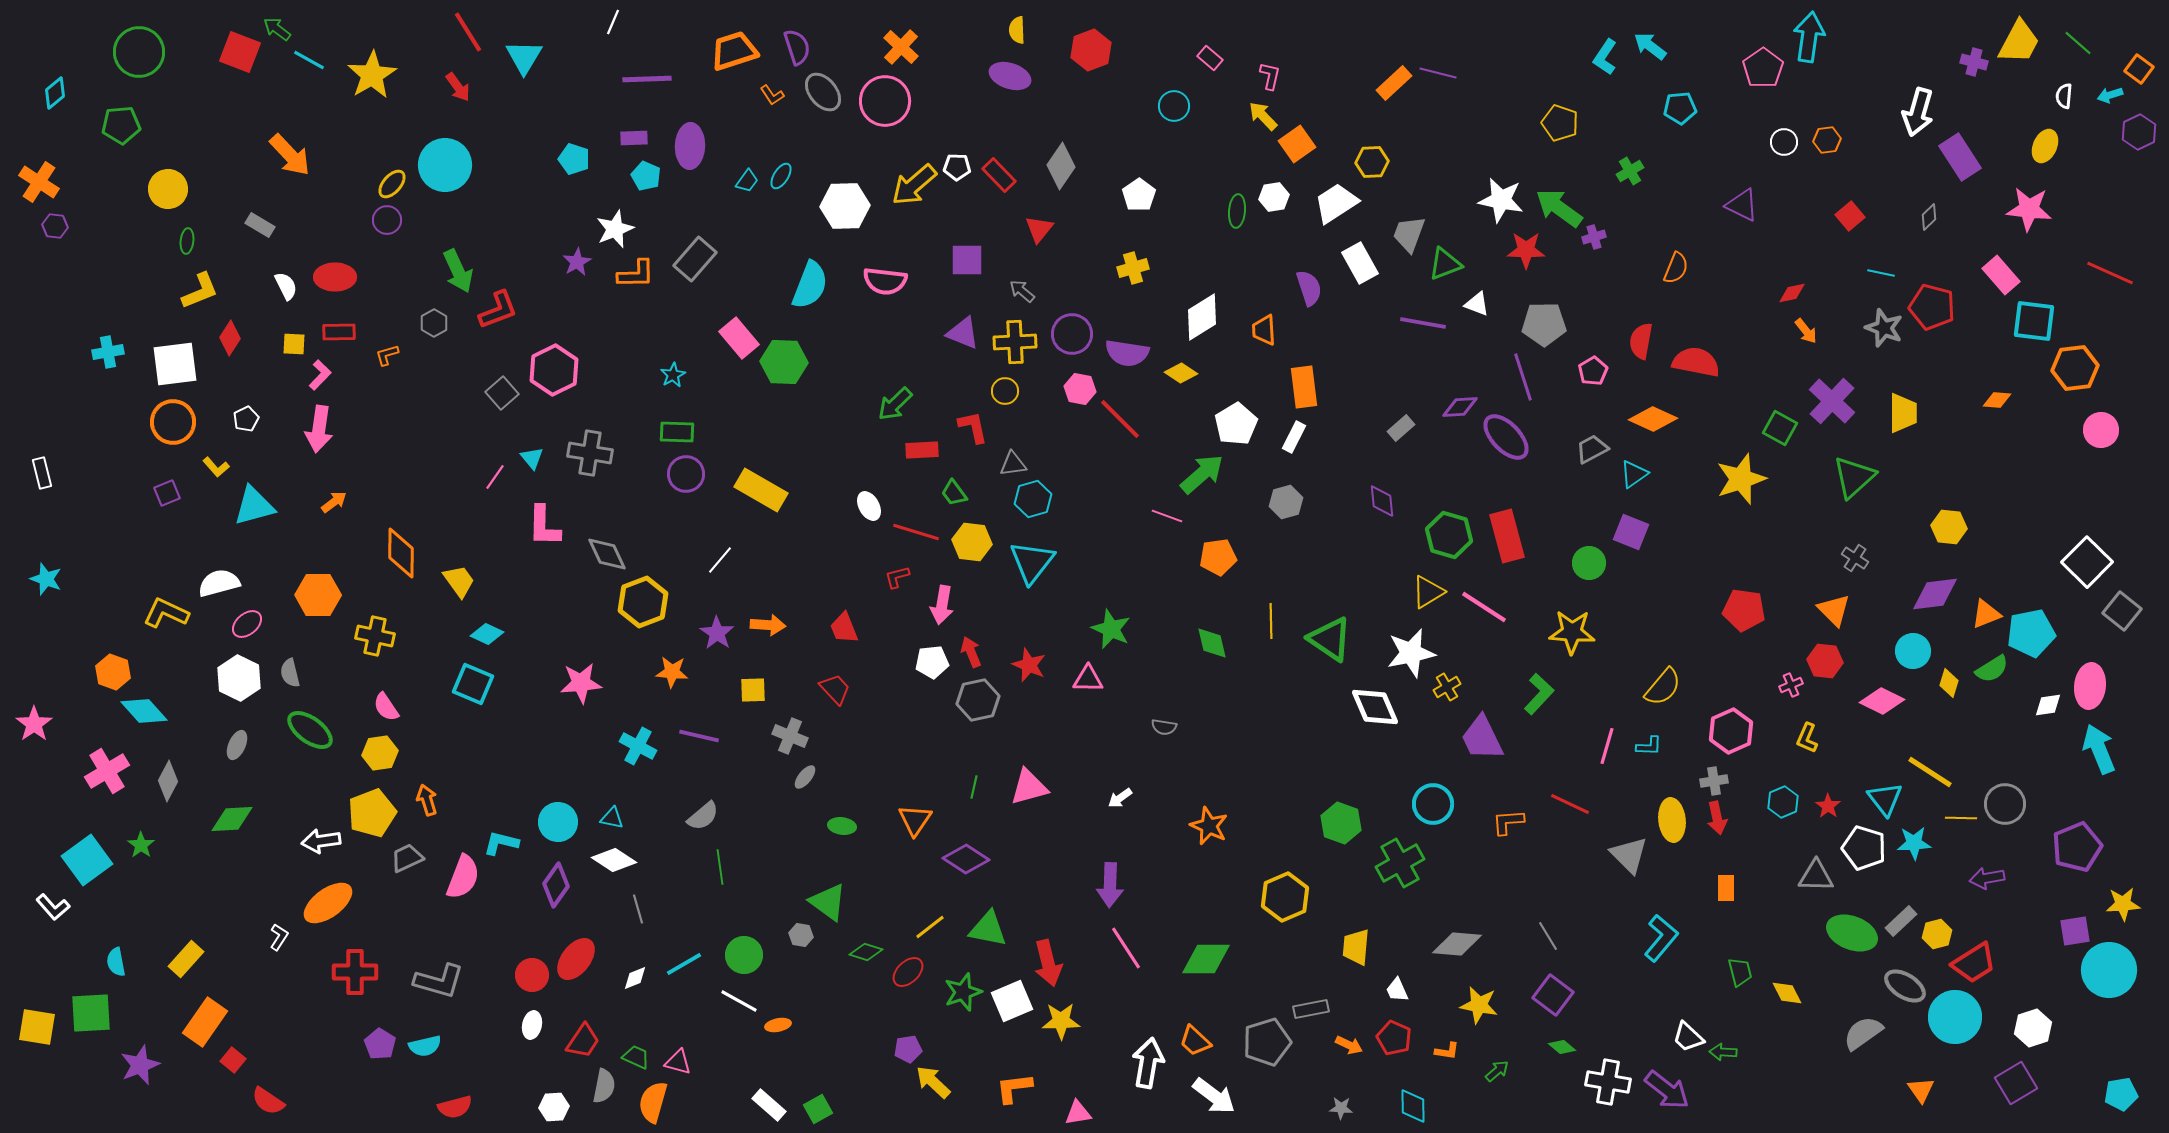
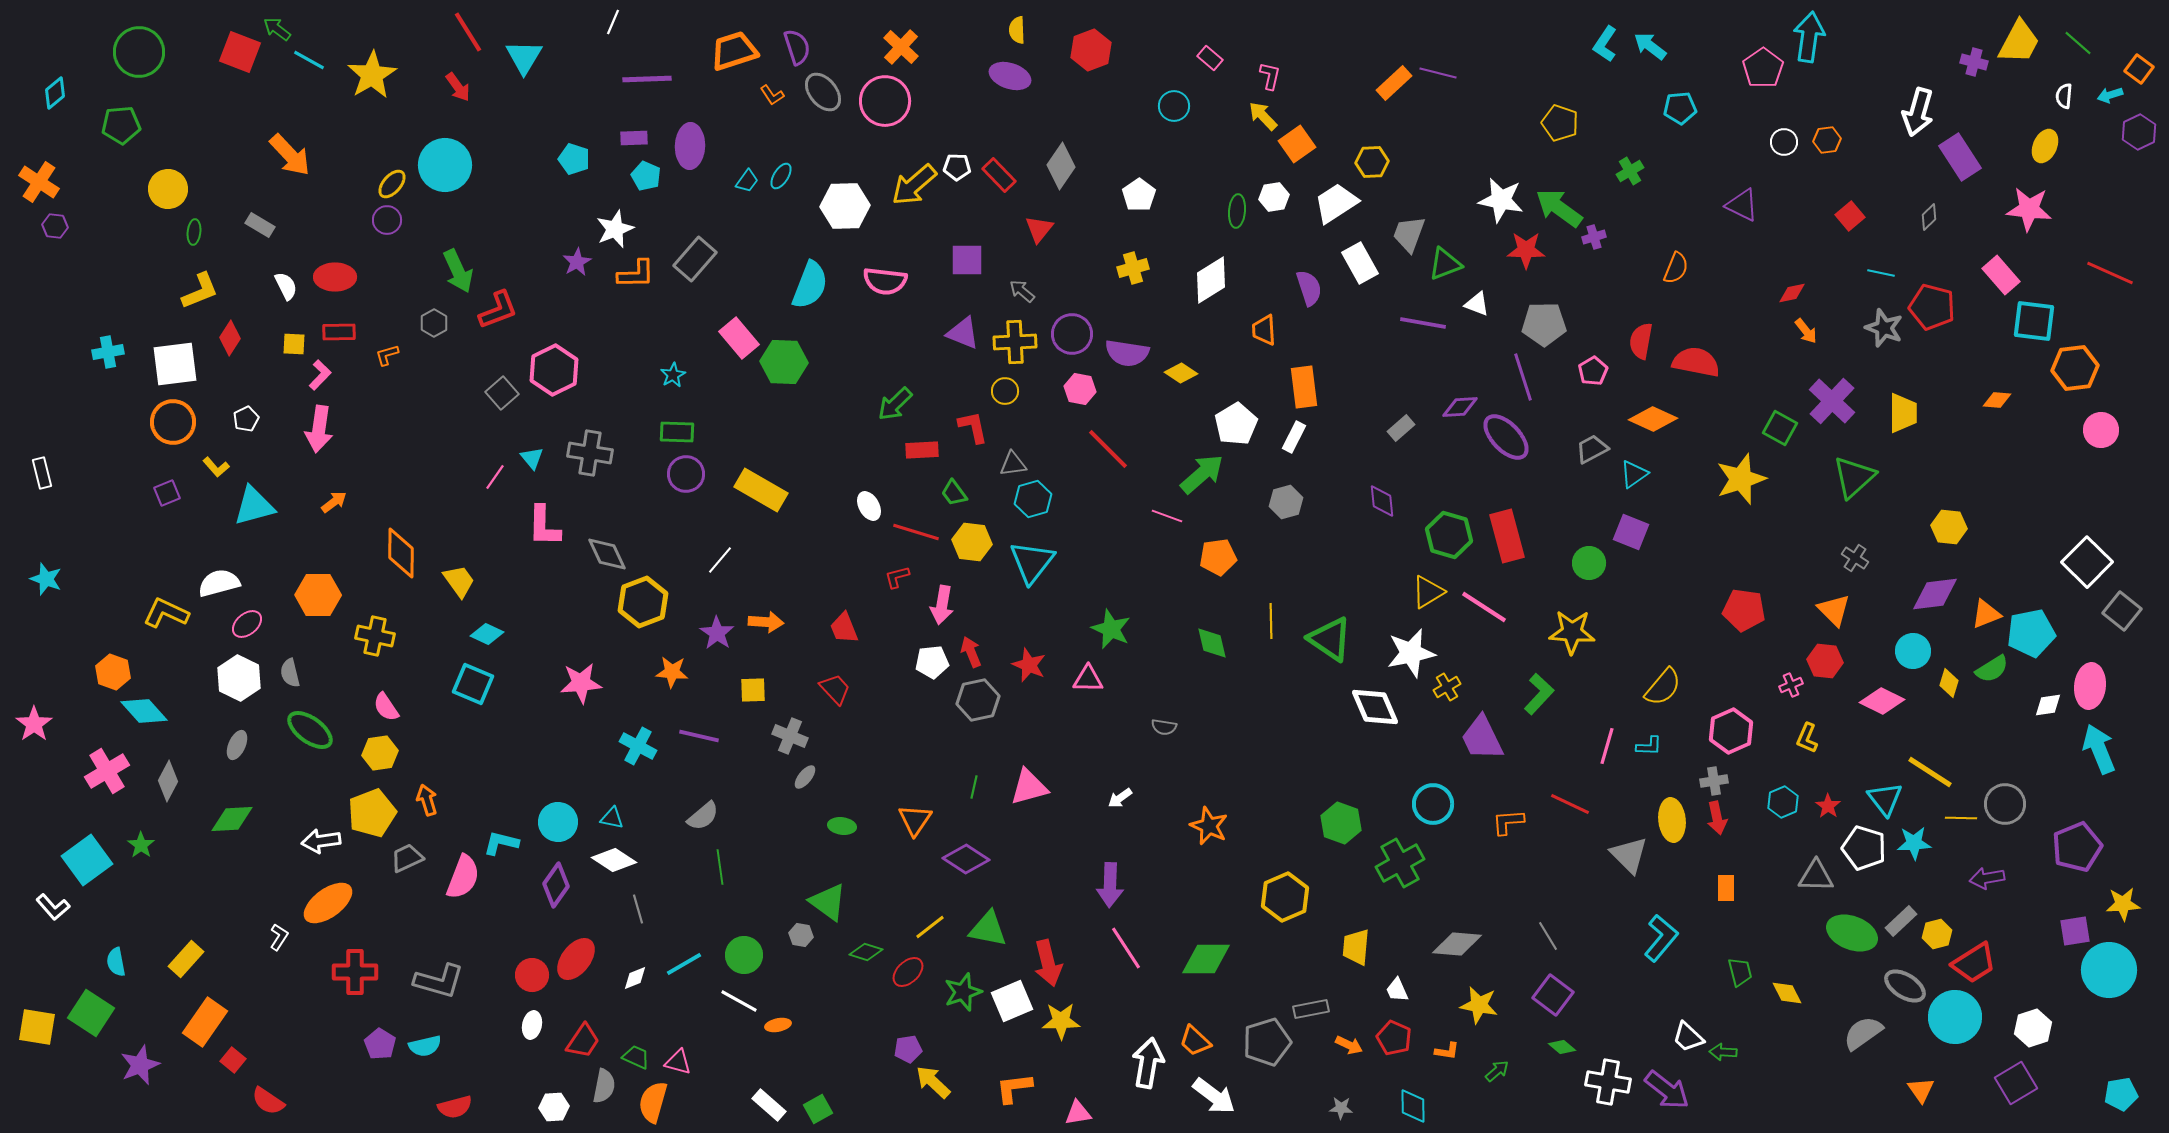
cyan L-shape at (1605, 57): moved 13 px up
green ellipse at (187, 241): moved 7 px right, 9 px up
white diamond at (1202, 317): moved 9 px right, 37 px up
red line at (1120, 419): moved 12 px left, 30 px down
orange arrow at (768, 625): moved 2 px left, 3 px up
green square at (91, 1013): rotated 36 degrees clockwise
